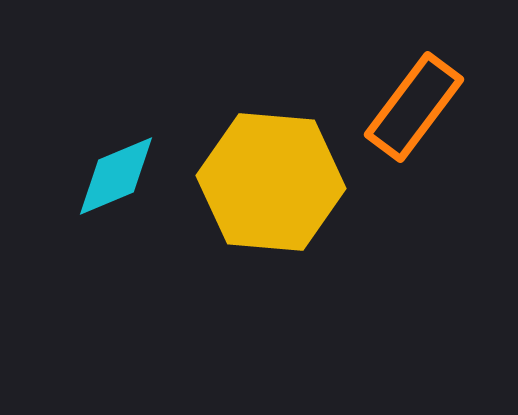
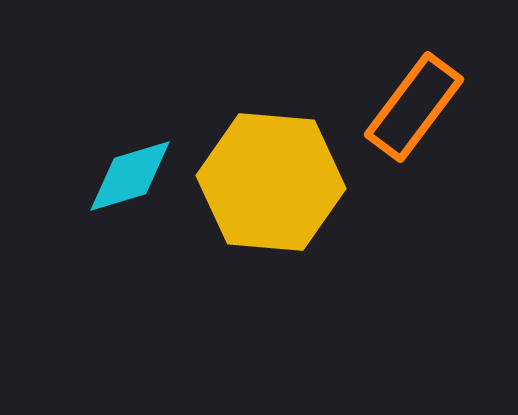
cyan diamond: moved 14 px right; rotated 6 degrees clockwise
